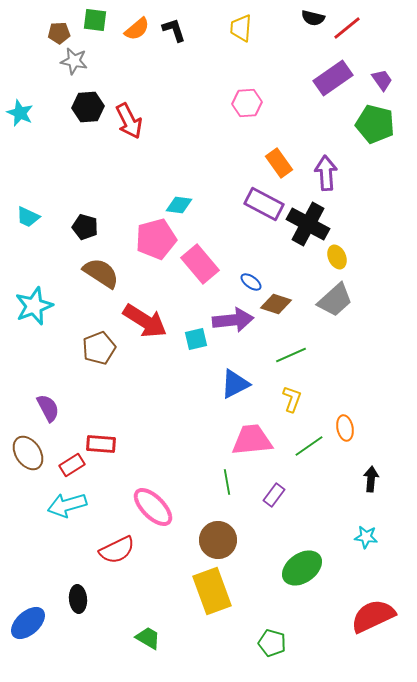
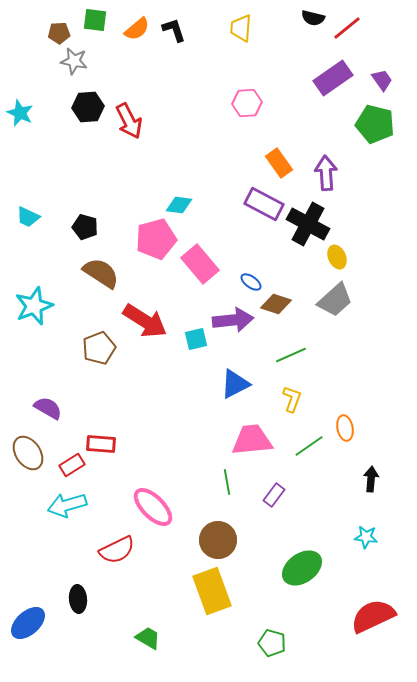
purple semicircle at (48, 408): rotated 32 degrees counterclockwise
